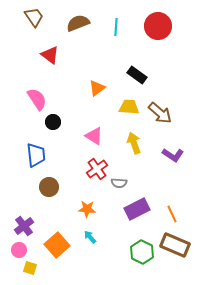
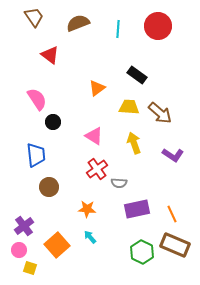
cyan line: moved 2 px right, 2 px down
purple rectangle: rotated 15 degrees clockwise
